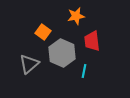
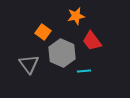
red trapezoid: rotated 30 degrees counterclockwise
gray triangle: rotated 25 degrees counterclockwise
cyan line: rotated 72 degrees clockwise
